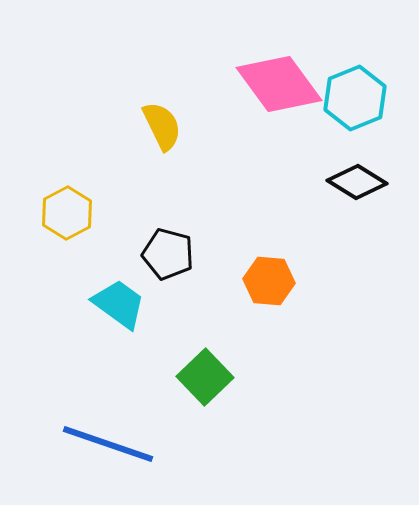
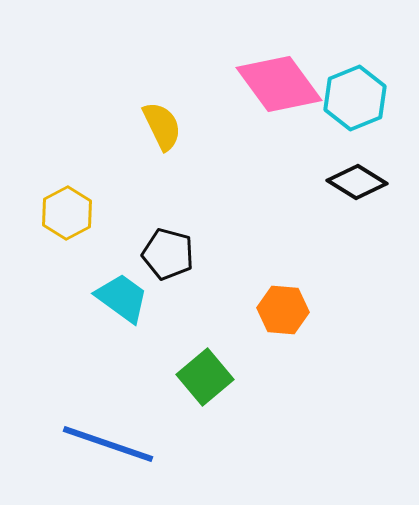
orange hexagon: moved 14 px right, 29 px down
cyan trapezoid: moved 3 px right, 6 px up
green square: rotated 4 degrees clockwise
